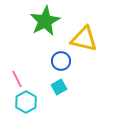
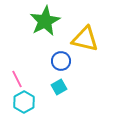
yellow triangle: moved 1 px right
cyan hexagon: moved 2 px left
